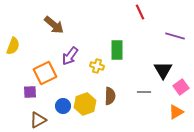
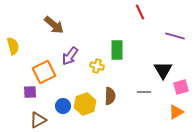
yellow semicircle: rotated 36 degrees counterclockwise
orange square: moved 1 px left, 1 px up
pink square: rotated 21 degrees clockwise
